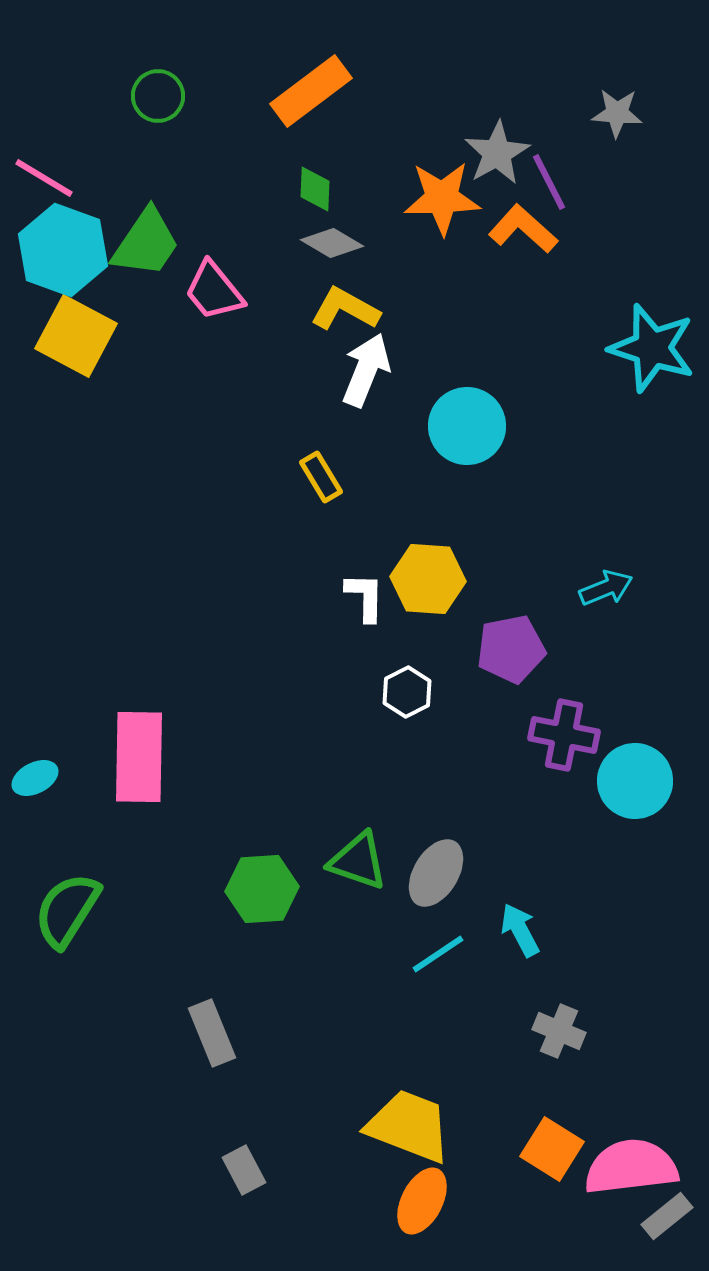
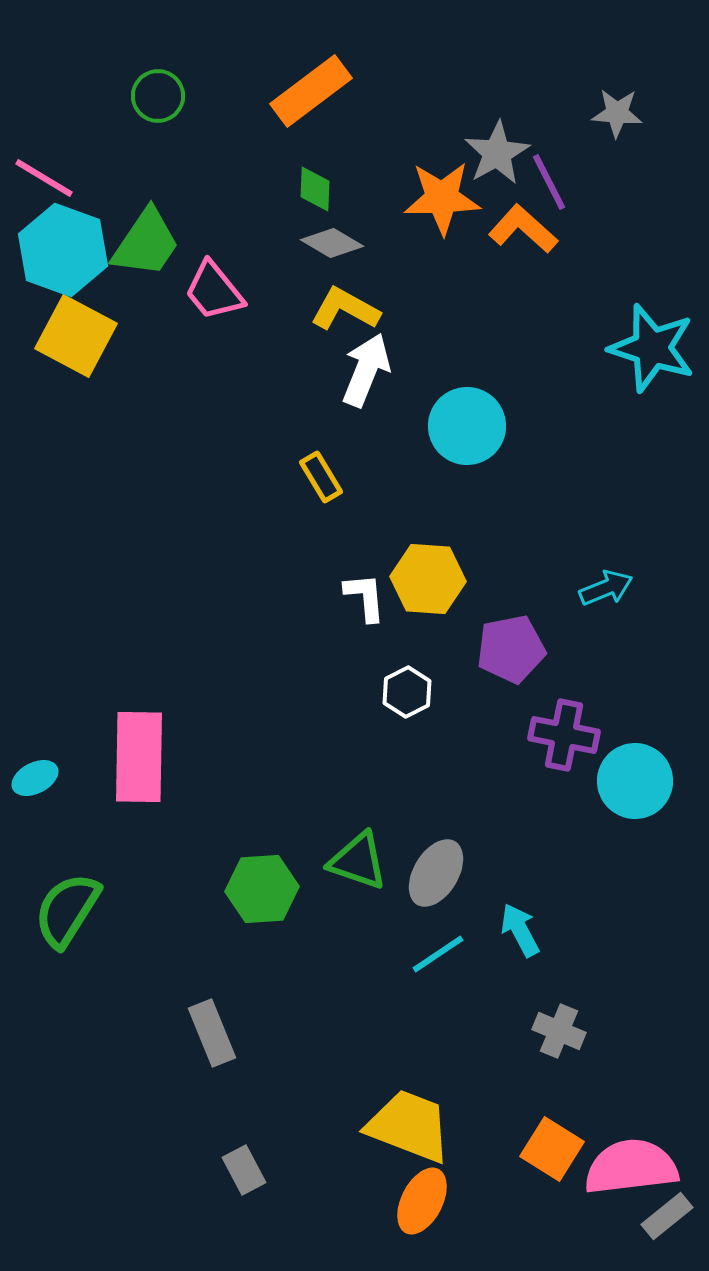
white L-shape at (365, 597): rotated 6 degrees counterclockwise
